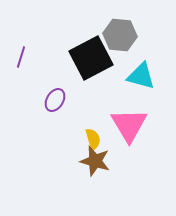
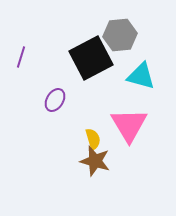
gray hexagon: rotated 12 degrees counterclockwise
